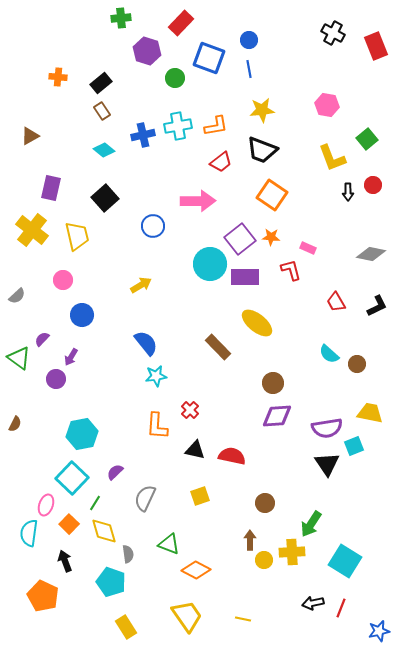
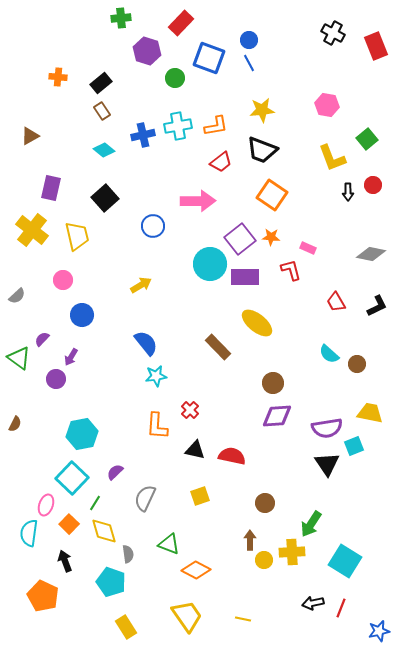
blue line at (249, 69): moved 6 px up; rotated 18 degrees counterclockwise
